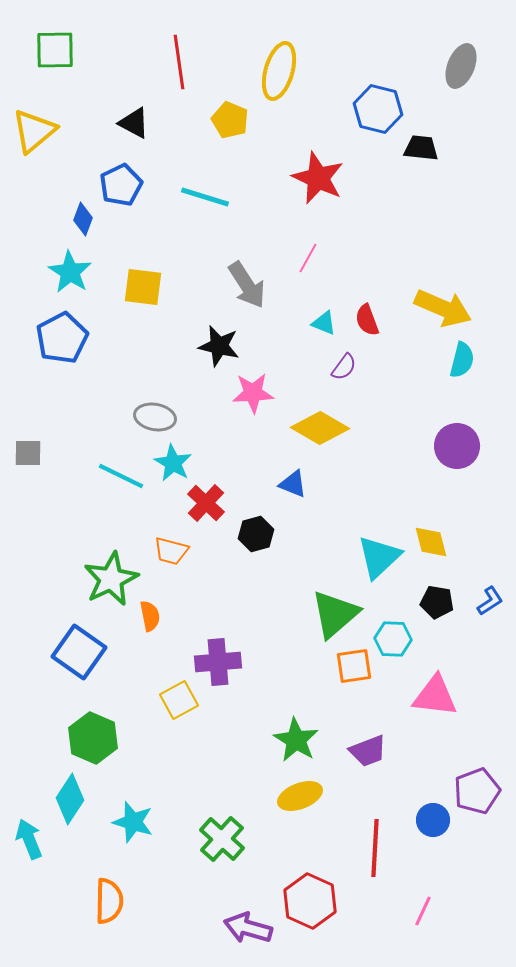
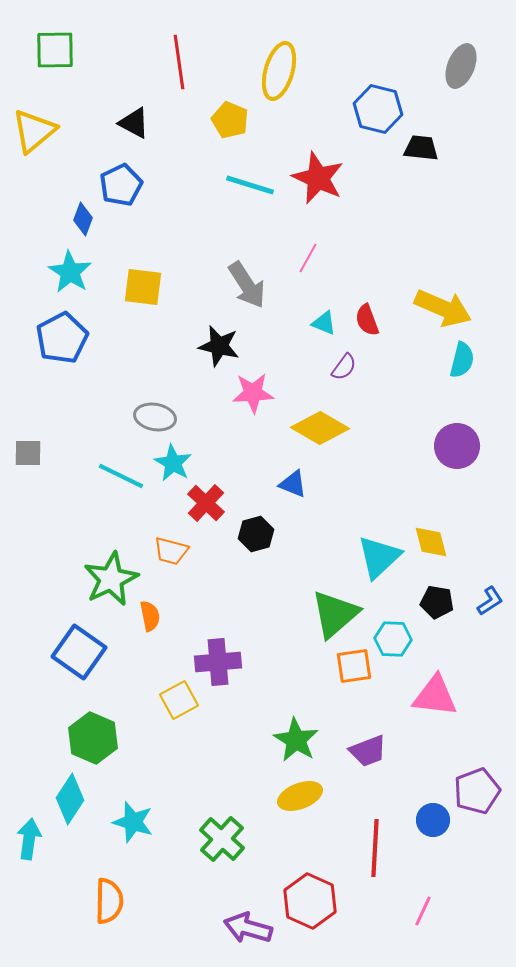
cyan line at (205, 197): moved 45 px right, 12 px up
cyan arrow at (29, 839): rotated 30 degrees clockwise
